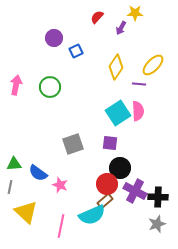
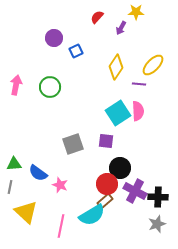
yellow star: moved 1 px right, 1 px up
purple square: moved 4 px left, 2 px up
cyan semicircle: rotated 8 degrees counterclockwise
